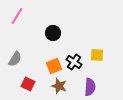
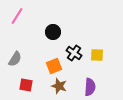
black circle: moved 1 px up
black cross: moved 9 px up
red square: moved 2 px left, 1 px down; rotated 16 degrees counterclockwise
